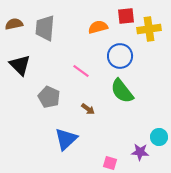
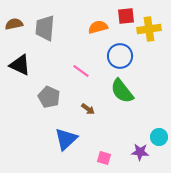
black triangle: rotated 20 degrees counterclockwise
pink square: moved 6 px left, 5 px up
